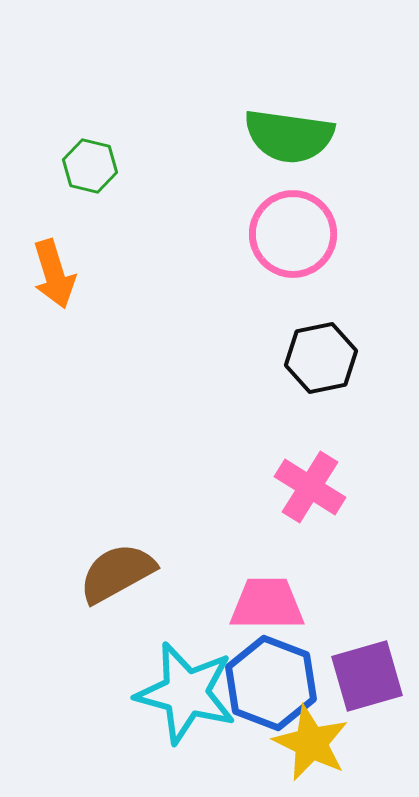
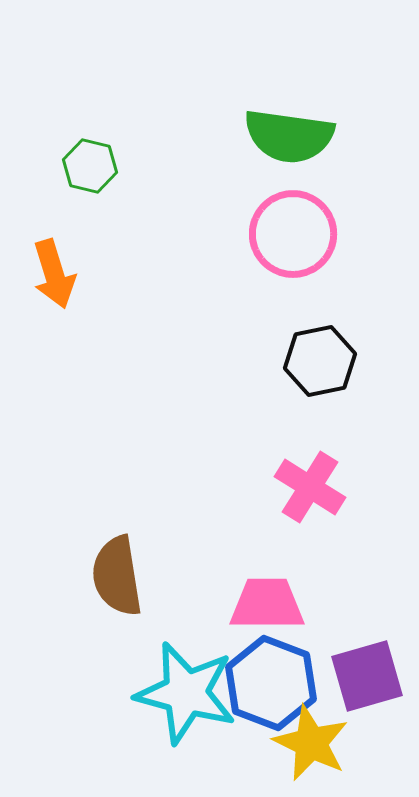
black hexagon: moved 1 px left, 3 px down
brown semicircle: moved 3 px down; rotated 70 degrees counterclockwise
